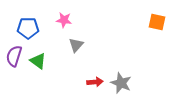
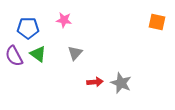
gray triangle: moved 1 px left, 8 px down
purple semicircle: rotated 45 degrees counterclockwise
green triangle: moved 7 px up
